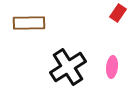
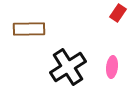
brown rectangle: moved 6 px down
